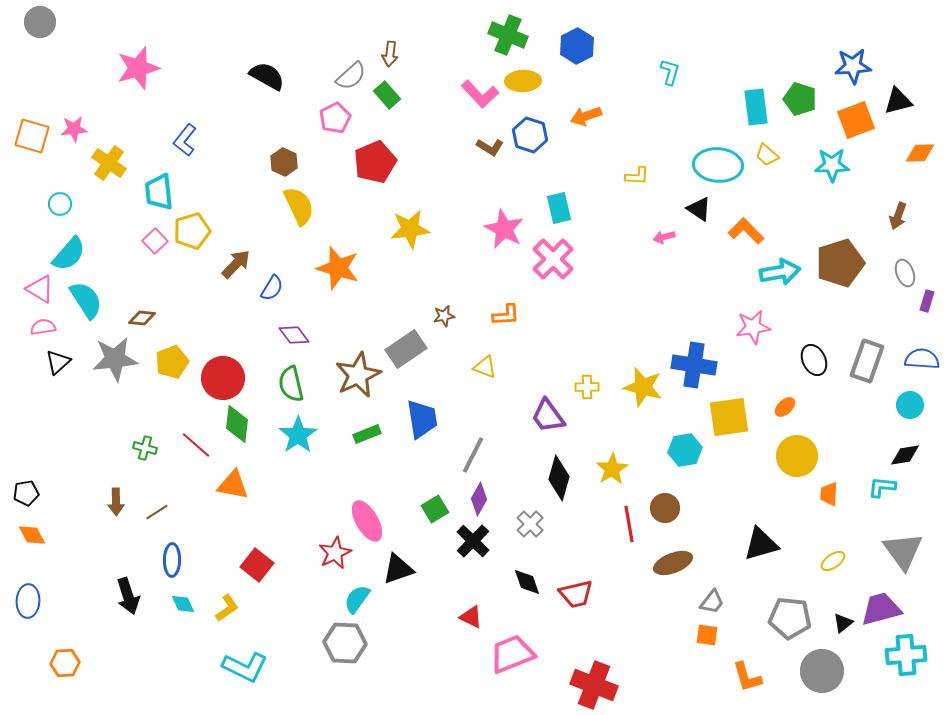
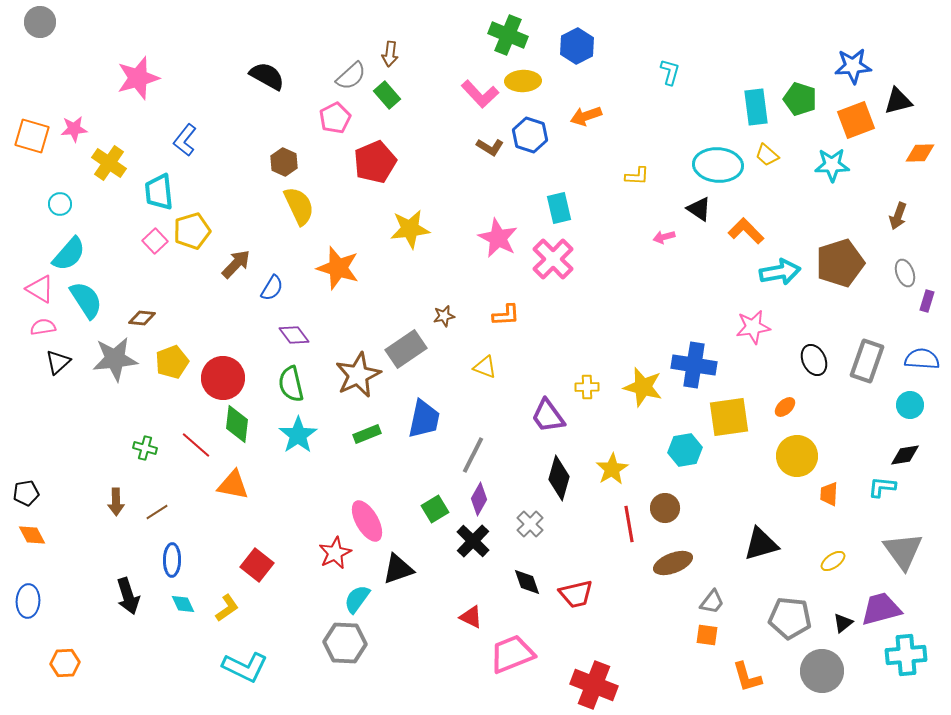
pink star at (138, 68): moved 10 px down
pink star at (504, 229): moved 6 px left, 9 px down
blue trapezoid at (422, 419): moved 2 px right; rotated 21 degrees clockwise
